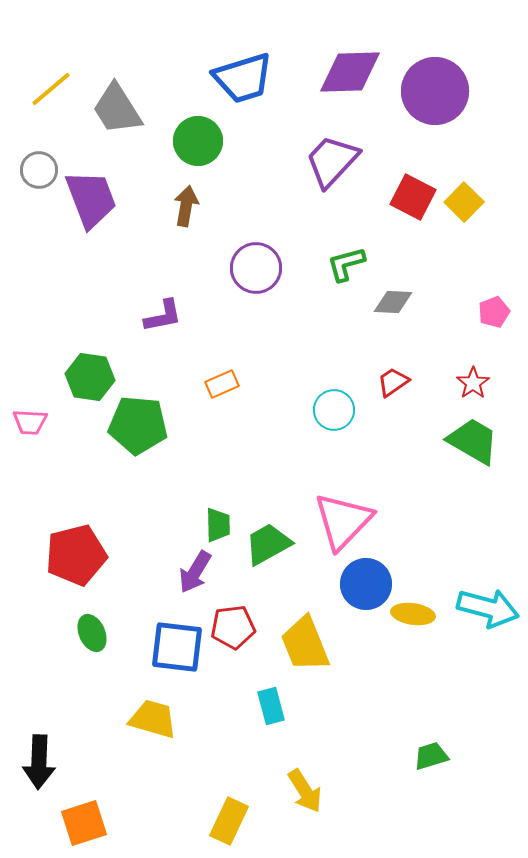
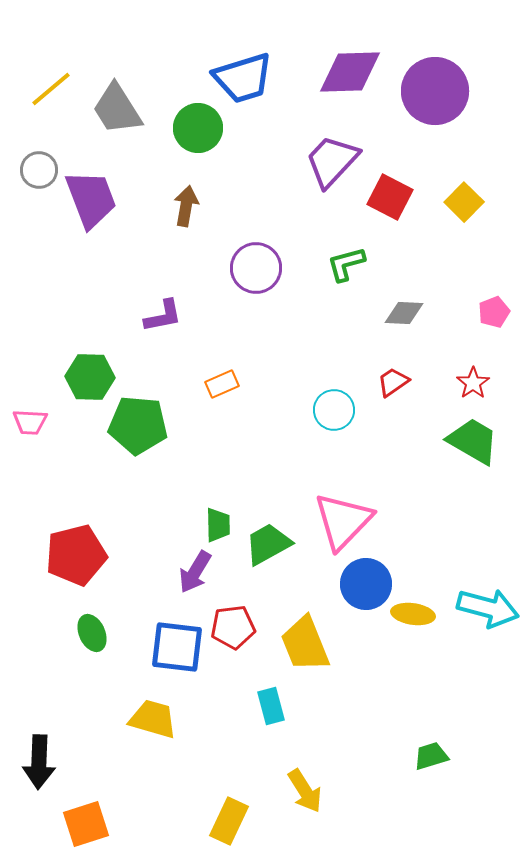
green circle at (198, 141): moved 13 px up
red square at (413, 197): moved 23 px left
gray diamond at (393, 302): moved 11 px right, 11 px down
green hexagon at (90, 377): rotated 6 degrees counterclockwise
orange square at (84, 823): moved 2 px right, 1 px down
